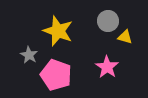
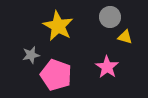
gray circle: moved 2 px right, 4 px up
yellow star: moved 5 px up; rotated 8 degrees clockwise
gray star: moved 2 px right; rotated 30 degrees clockwise
